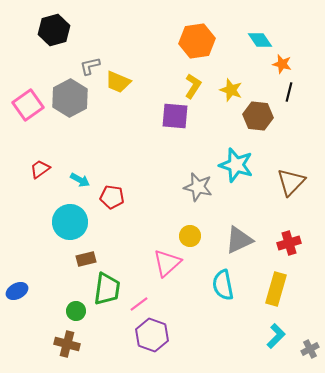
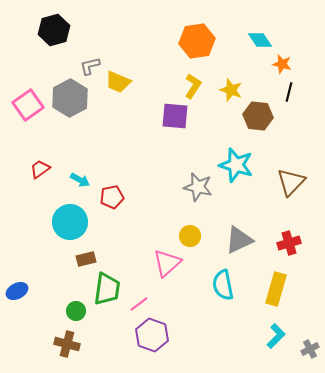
red pentagon: rotated 20 degrees counterclockwise
